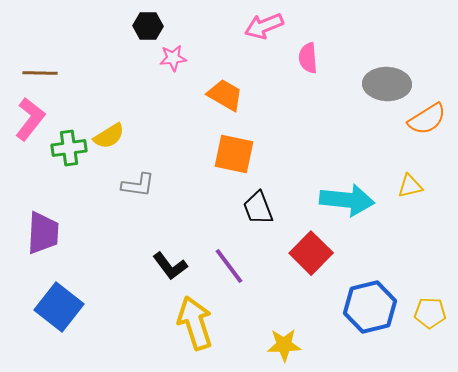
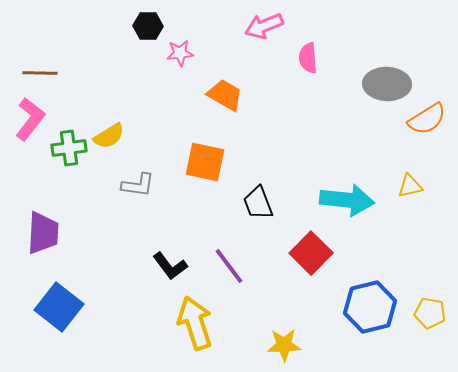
pink star: moved 7 px right, 5 px up
orange square: moved 29 px left, 8 px down
black trapezoid: moved 5 px up
yellow pentagon: rotated 8 degrees clockwise
